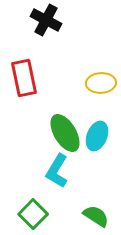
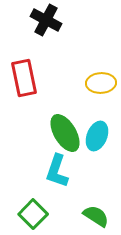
cyan L-shape: rotated 12 degrees counterclockwise
